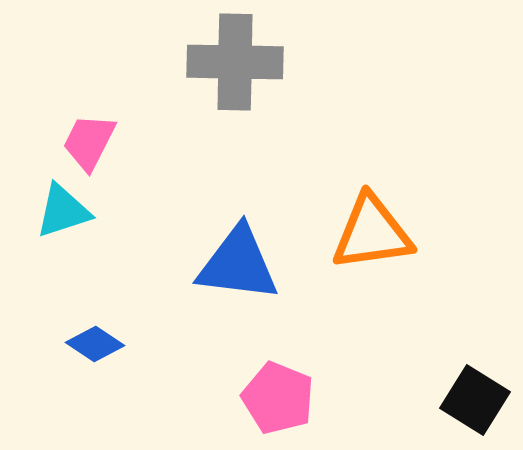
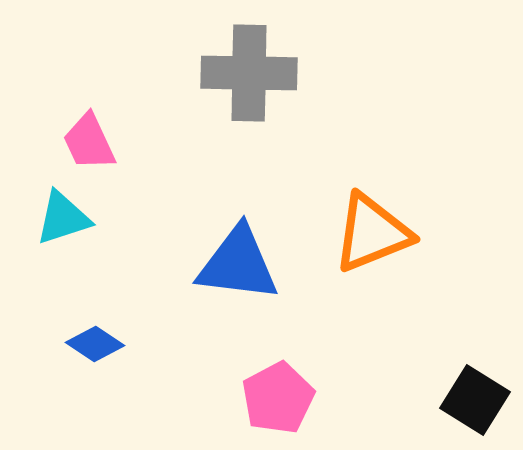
gray cross: moved 14 px right, 11 px down
pink trapezoid: rotated 52 degrees counterclockwise
cyan triangle: moved 7 px down
orange triangle: rotated 14 degrees counterclockwise
pink pentagon: rotated 22 degrees clockwise
